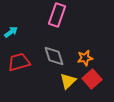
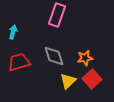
cyan arrow: moved 2 px right; rotated 40 degrees counterclockwise
